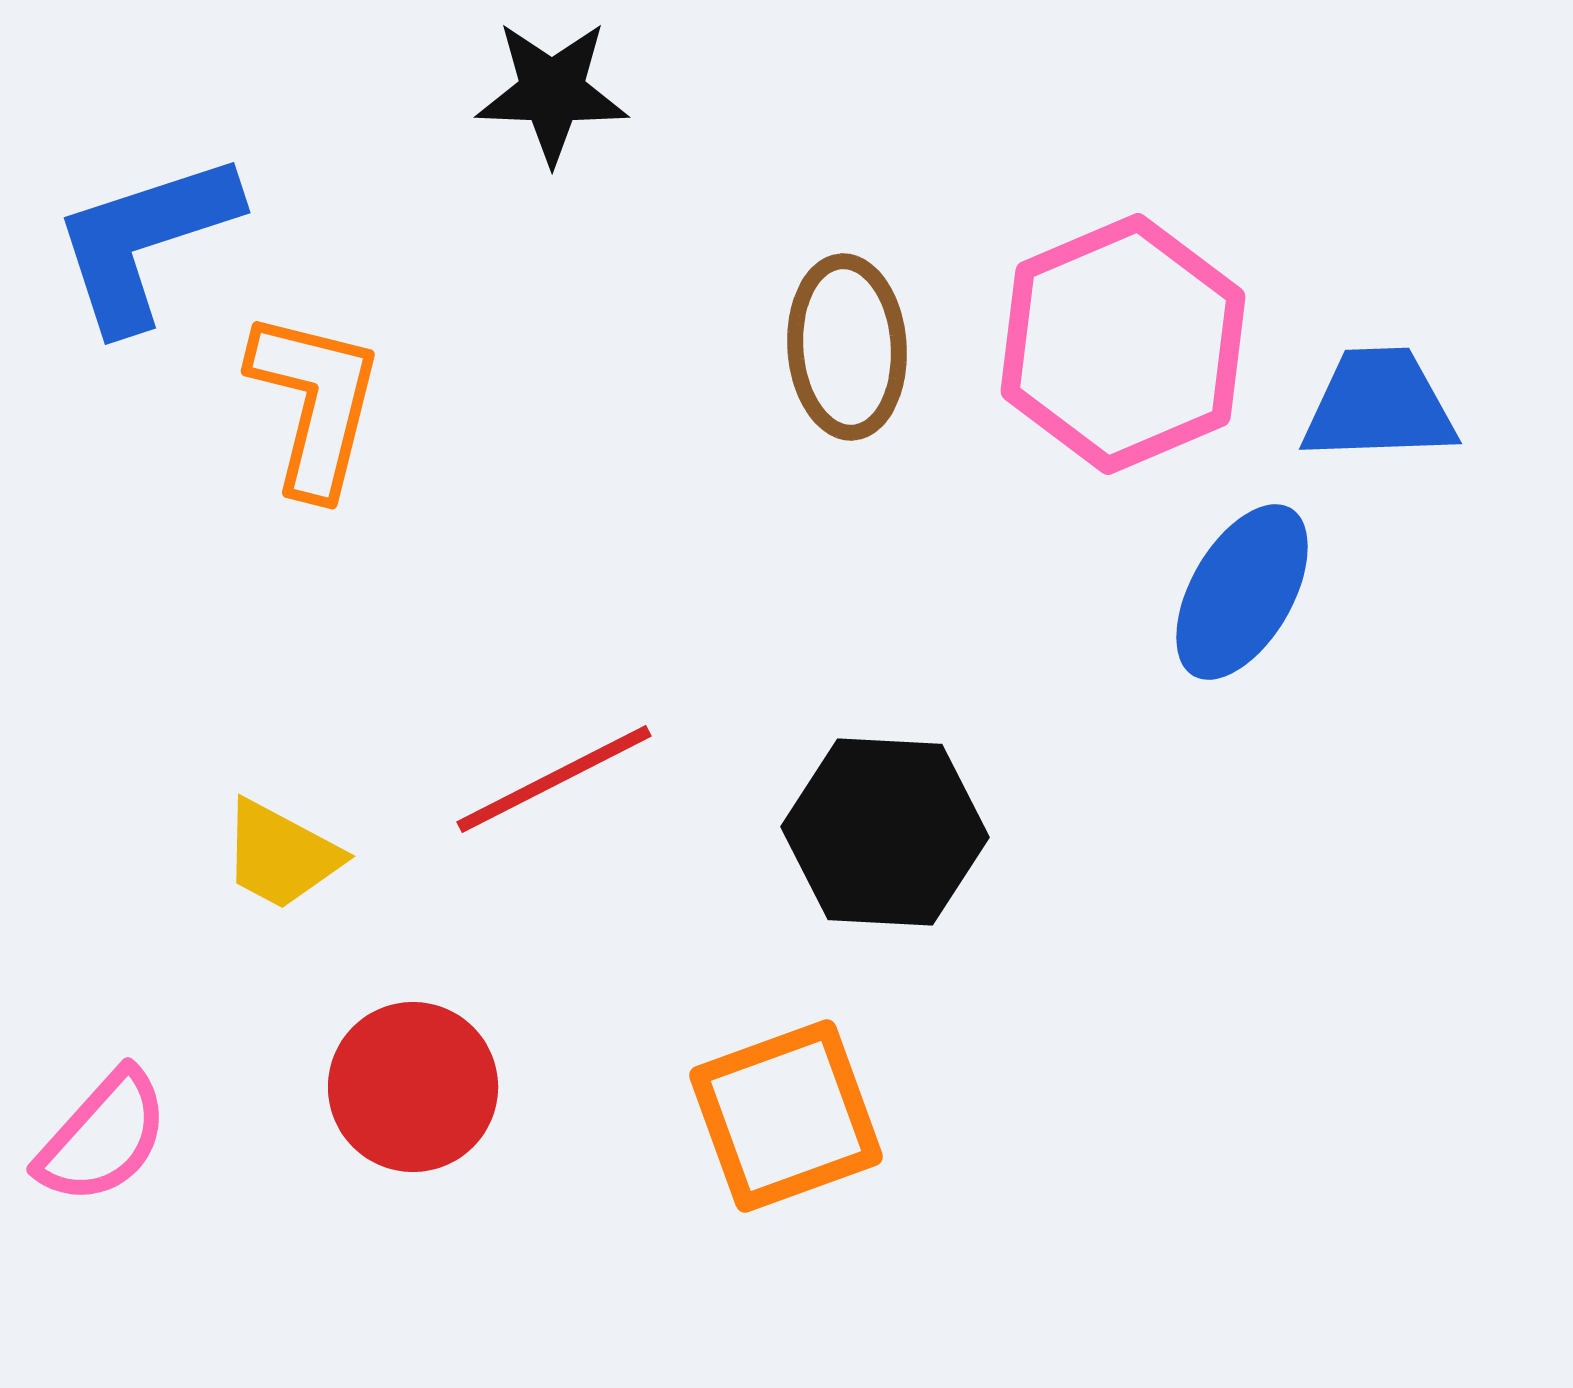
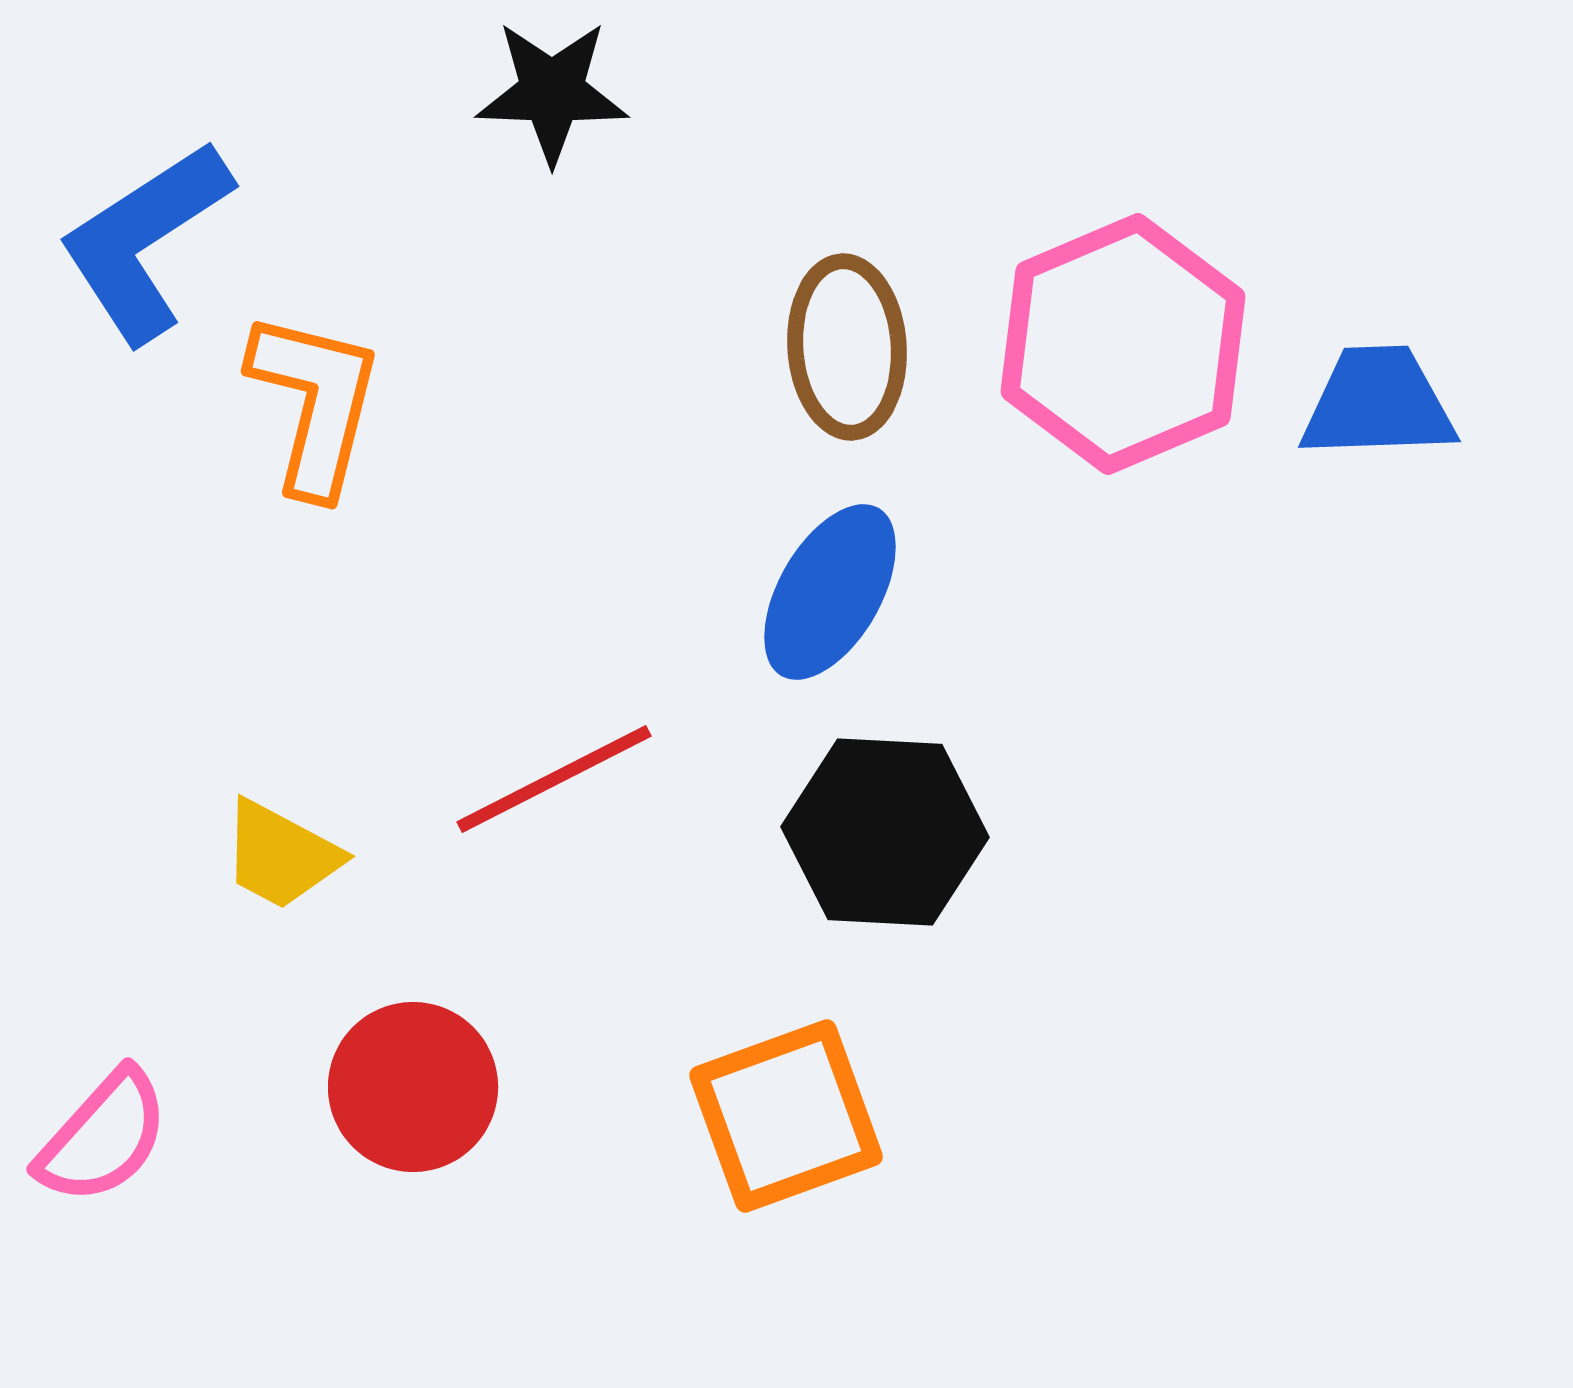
blue L-shape: rotated 15 degrees counterclockwise
blue trapezoid: moved 1 px left, 2 px up
blue ellipse: moved 412 px left
